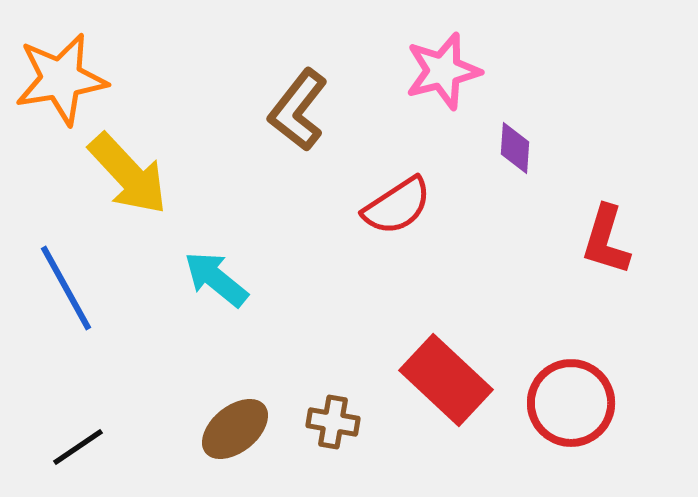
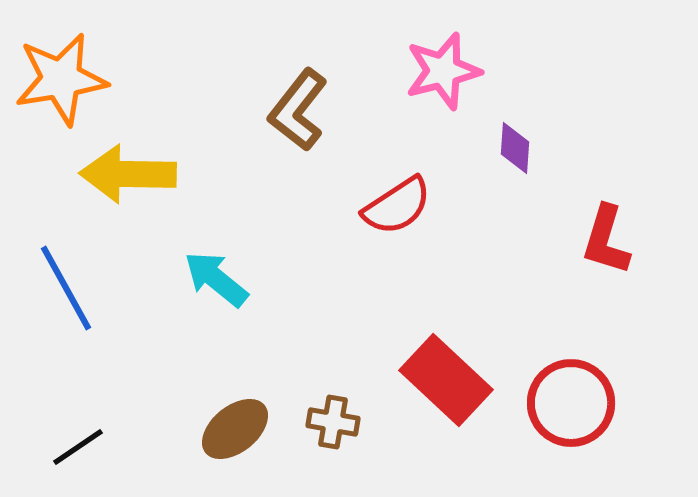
yellow arrow: rotated 134 degrees clockwise
